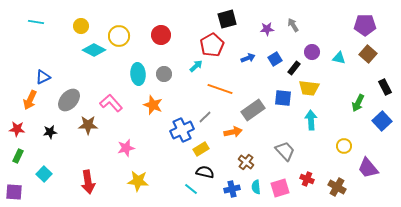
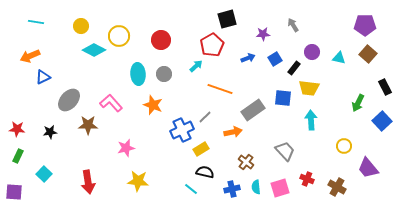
purple star at (267, 29): moved 4 px left, 5 px down
red circle at (161, 35): moved 5 px down
orange arrow at (30, 100): moved 44 px up; rotated 42 degrees clockwise
